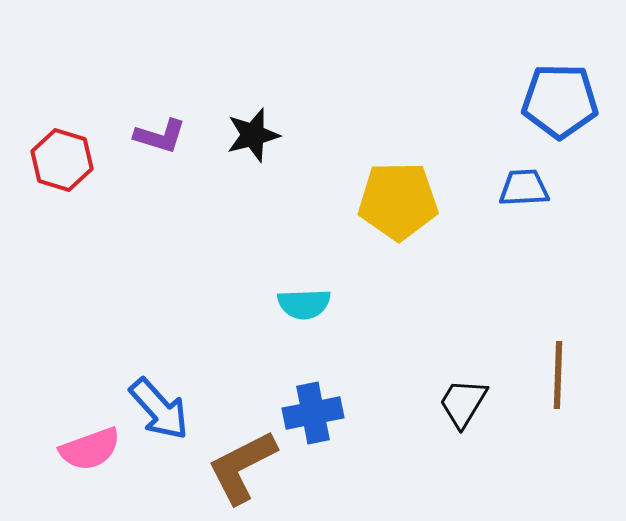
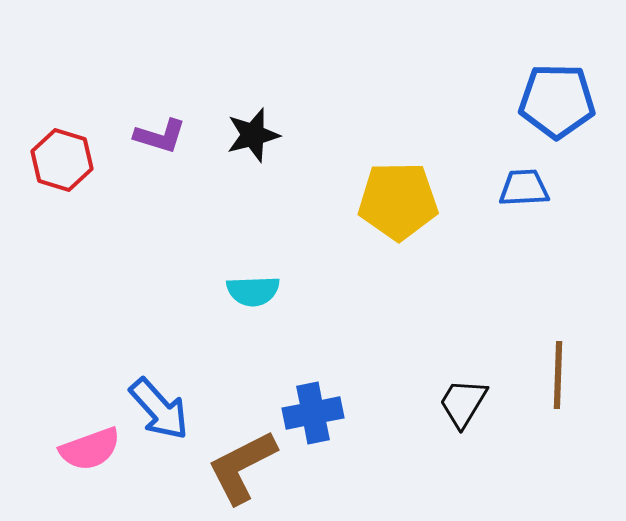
blue pentagon: moved 3 px left
cyan semicircle: moved 51 px left, 13 px up
